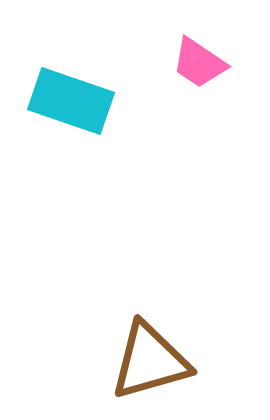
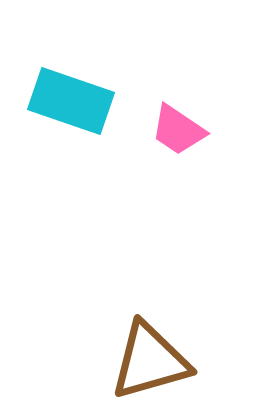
pink trapezoid: moved 21 px left, 67 px down
